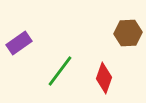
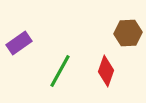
green line: rotated 8 degrees counterclockwise
red diamond: moved 2 px right, 7 px up
